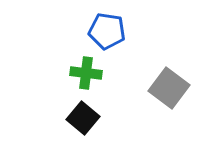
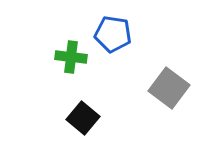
blue pentagon: moved 6 px right, 3 px down
green cross: moved 15 px left, 16 px up
